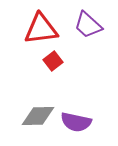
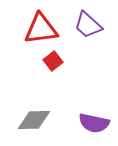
gray diamond: moved 4 px left, 4 px down
purple semicircle: moved 18 px right, 1 px down
